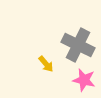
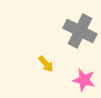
gray cross: moved 2 px right, 14 px up
